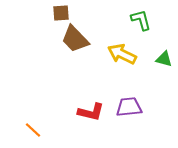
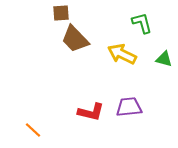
green L-shape: moved 1 px right, 3 px down
